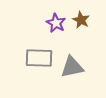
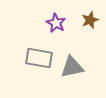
brown star: moved 9 px right; rotated 24 degrees clockwise
gray rectangle: rotated 8 degrees clockwise
